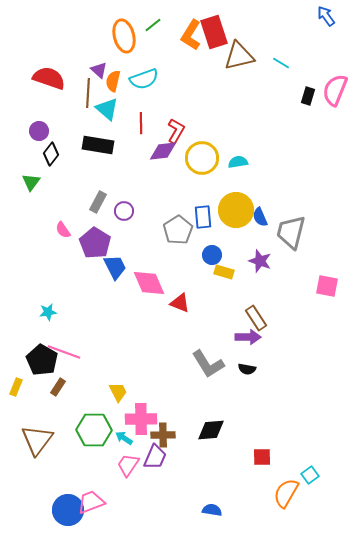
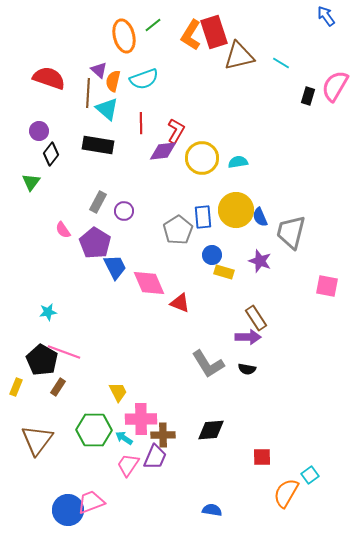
pink semicircle at (335, 90): moved 4 px up; rotated 8 degrees clockwise
